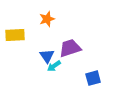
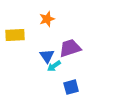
blue square: moved 22 px left, 9 px down
